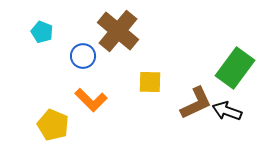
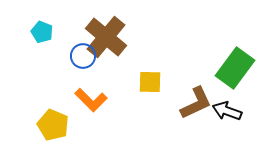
brown cross: moved 12 px left, 6 px down
